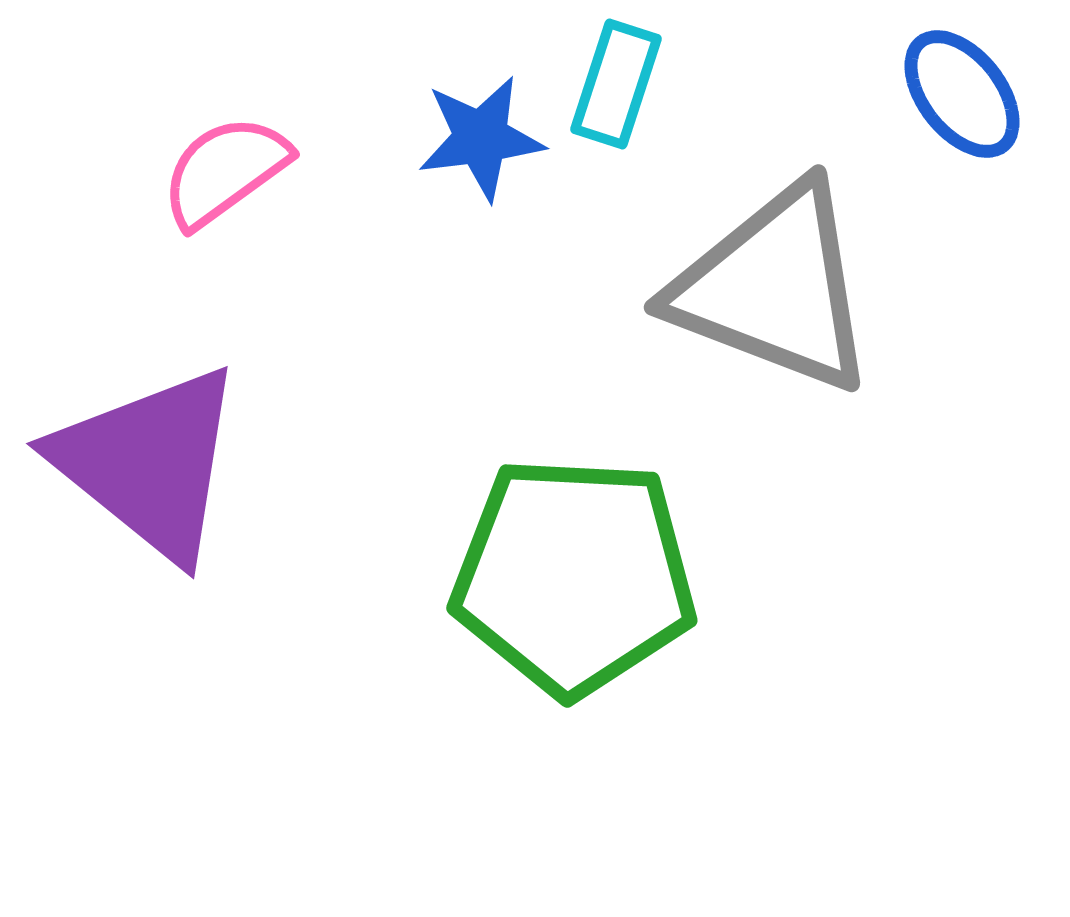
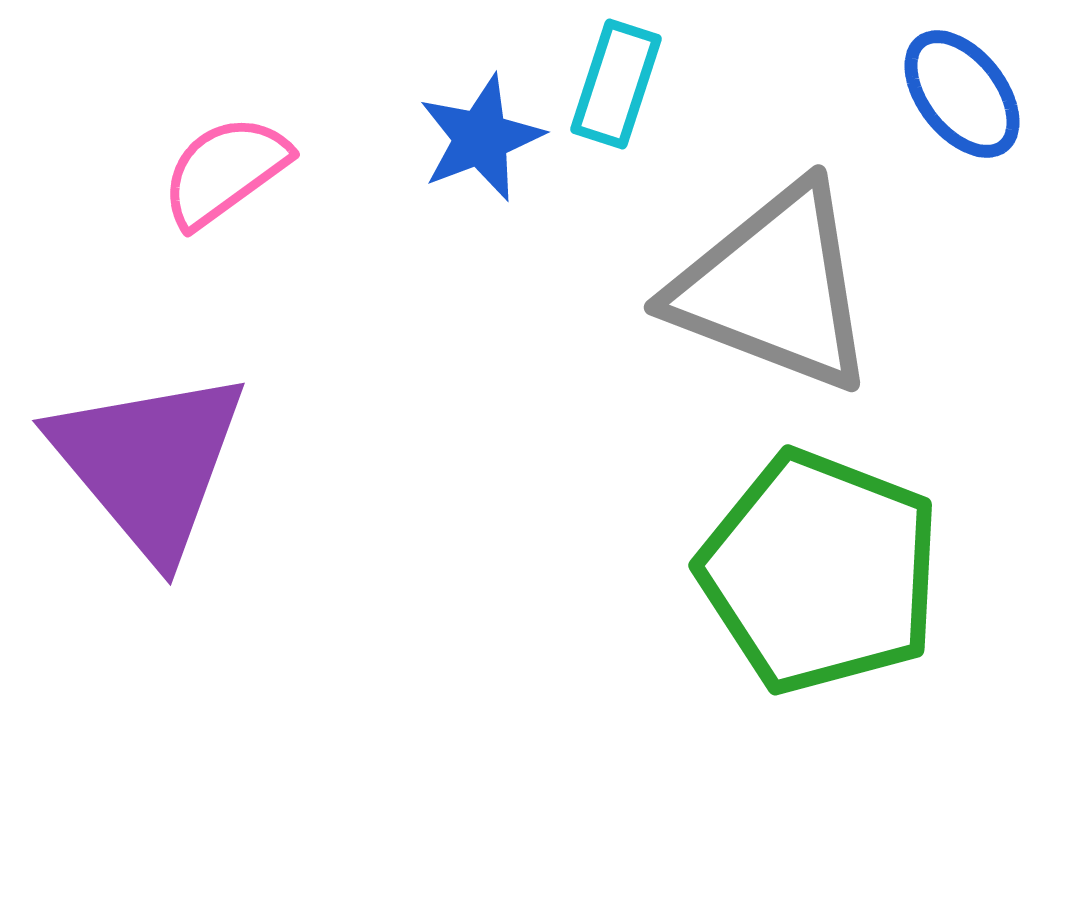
blue star: rotated 14 degrees counterclockwise
purple triangle: rotated 11 degrees clockwise
green pentagon: moved 246 px right, 4 px up; rotated 18 degrees clockwise
